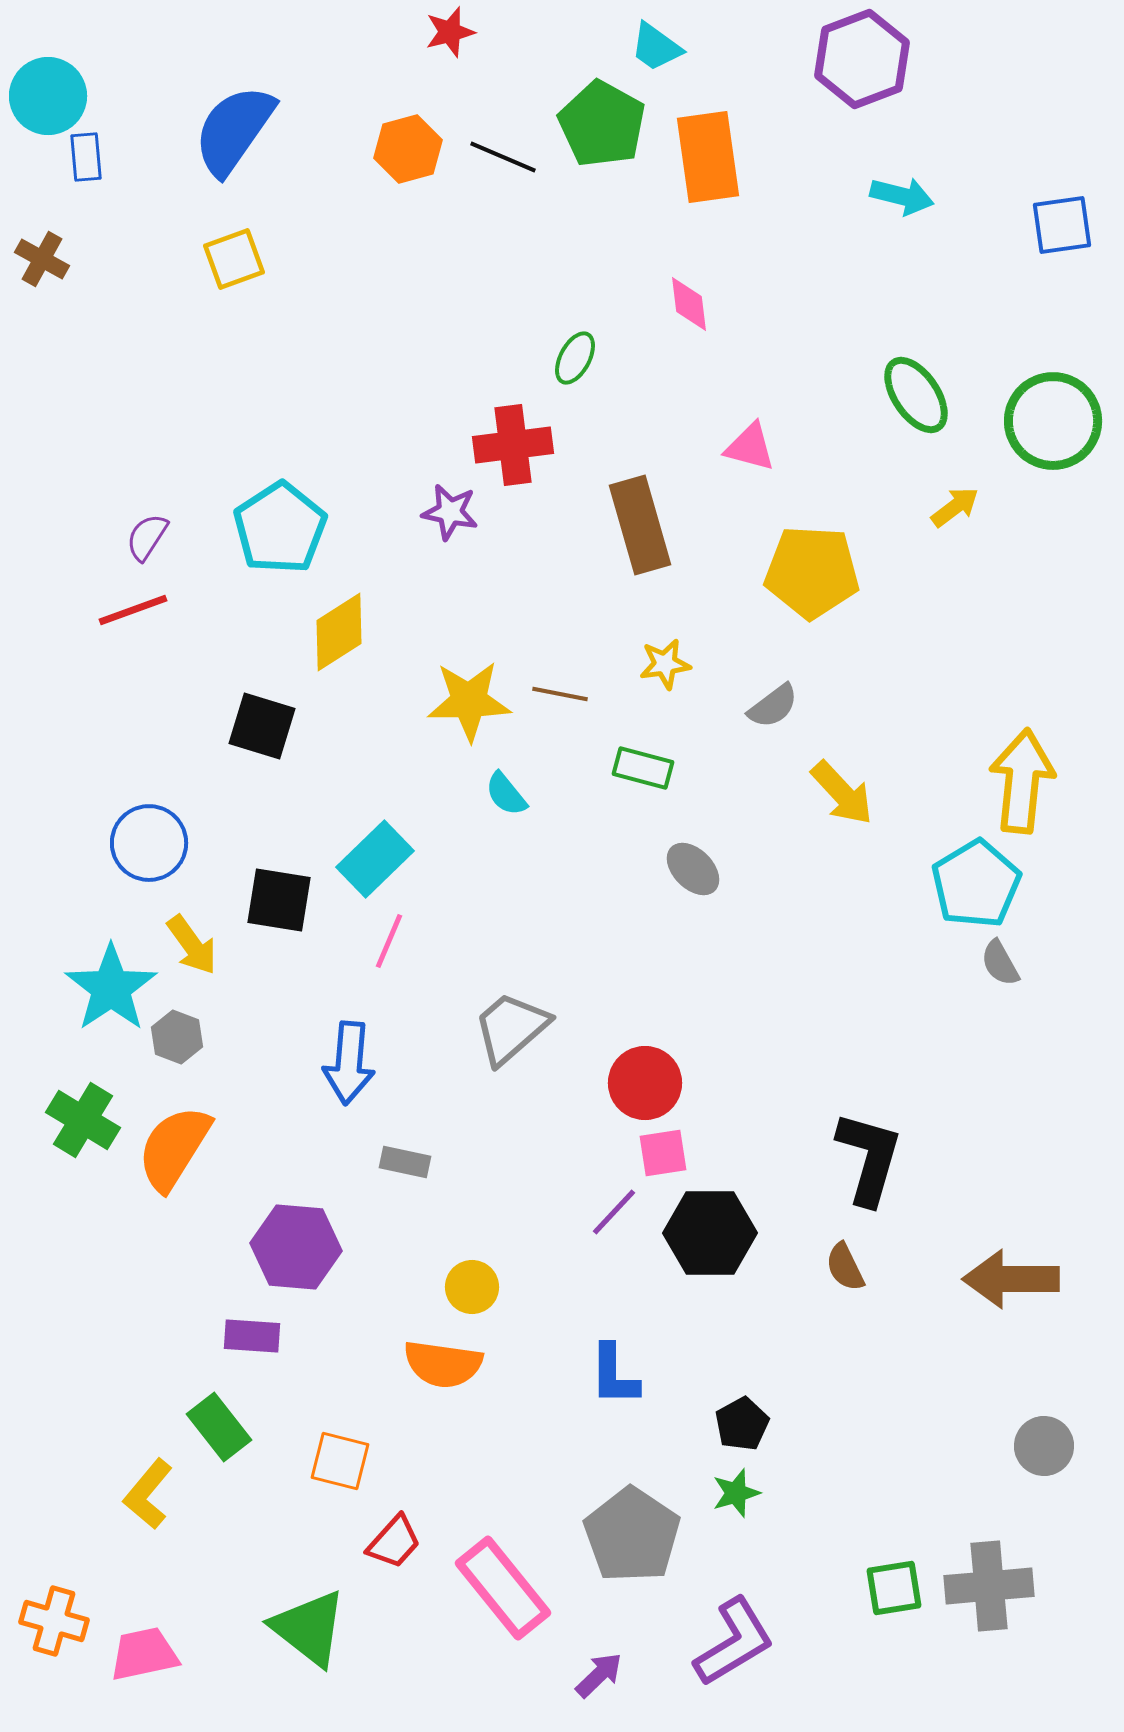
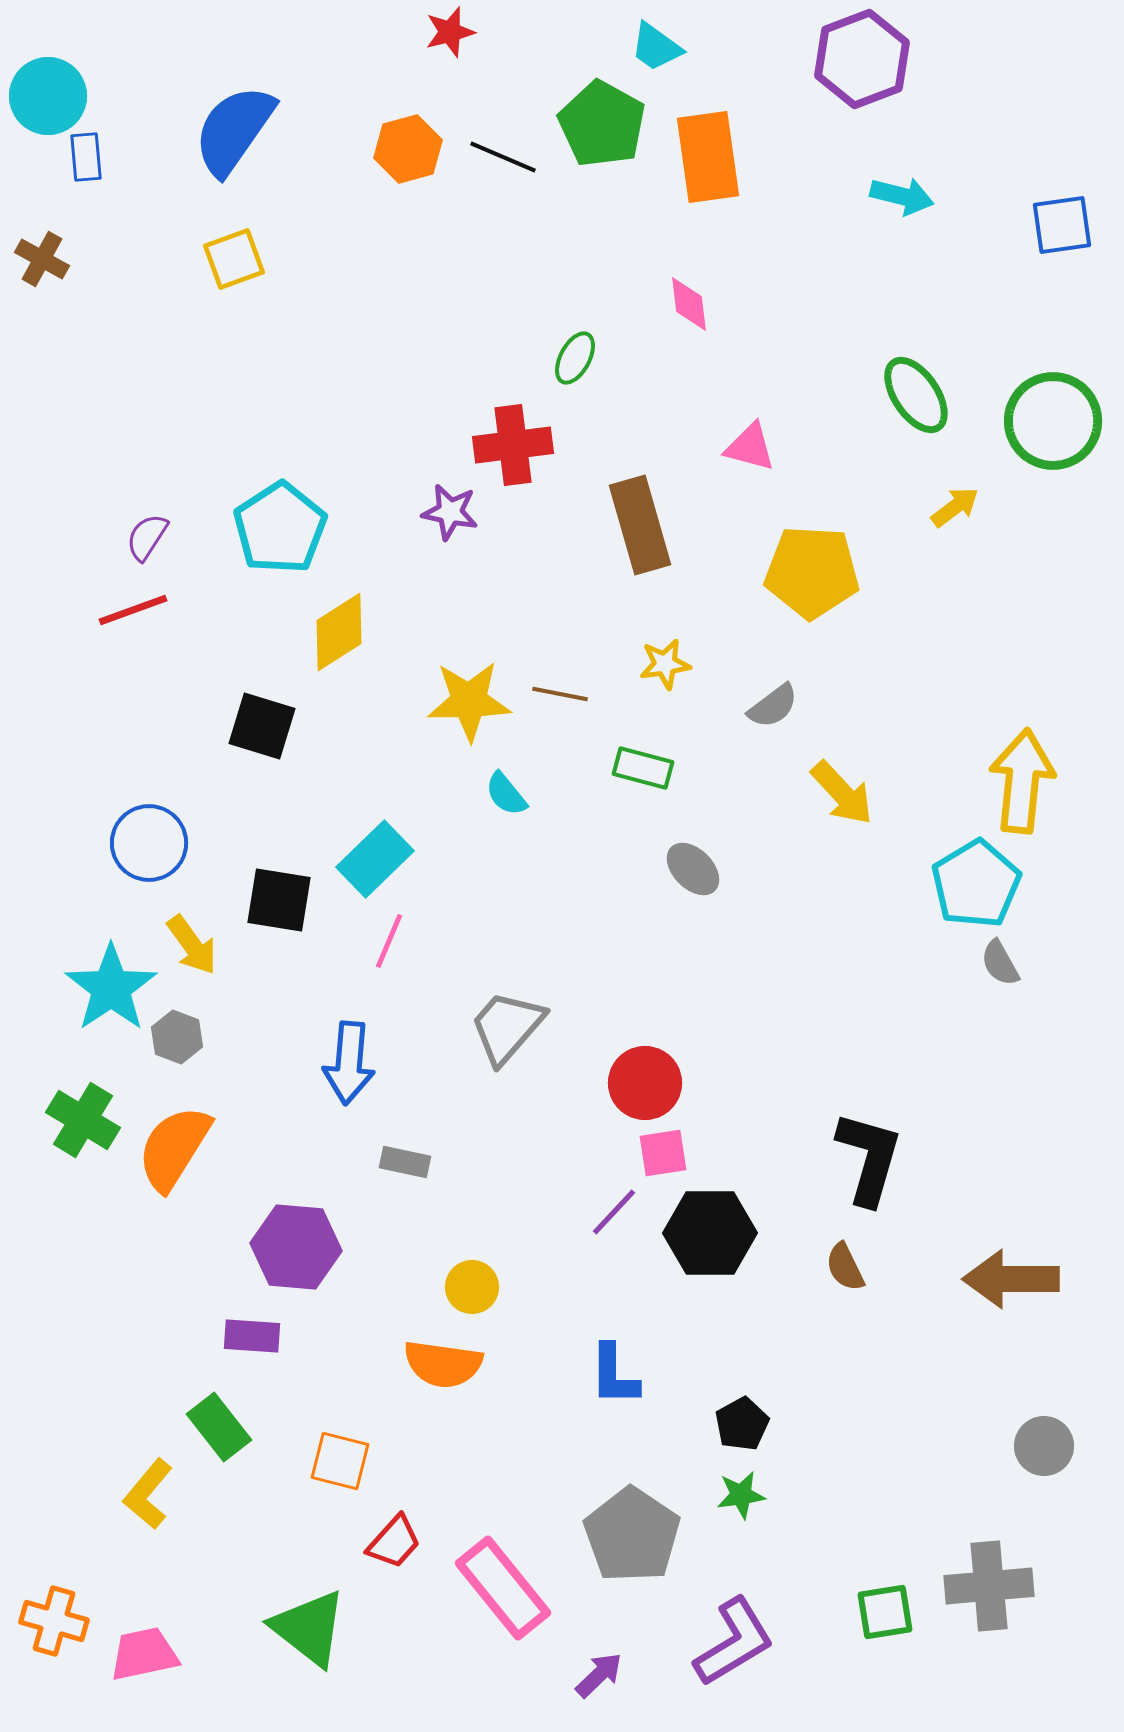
gray trapezoid at (511, 1028): moved 4 px left, 1 px up; rotated 8 degrees counterclockwise
green star at (736, 1493): moved 5 px right, 2 px down; rotated 9 degrees clockwise
green square at (894, 1588): moved 9 px left, 24 px down
